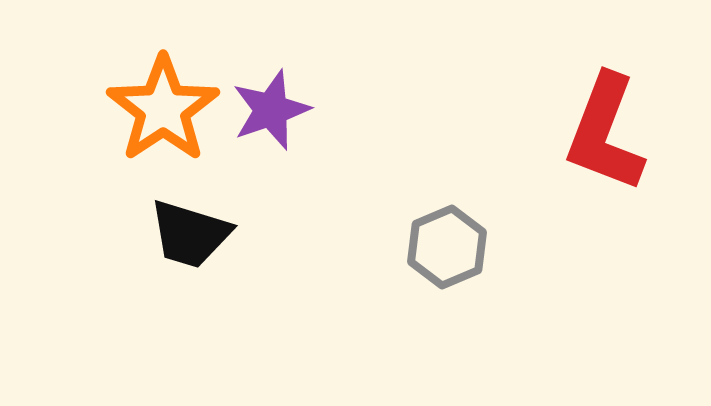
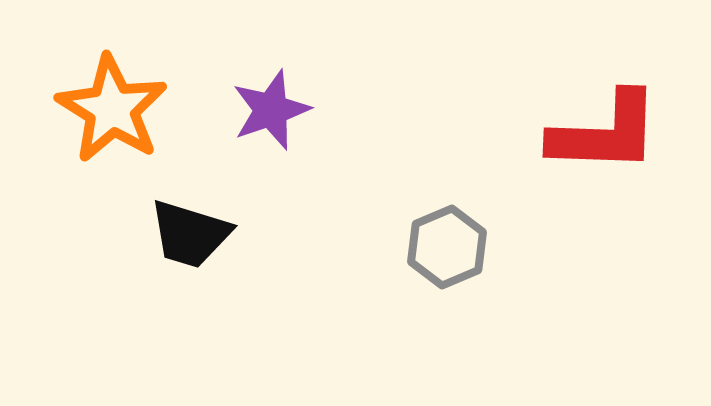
orange star: moved 51 px left; rotated 6 degrees counterclockwise
red L-shape: rotated 109 degrees counterclockwise
